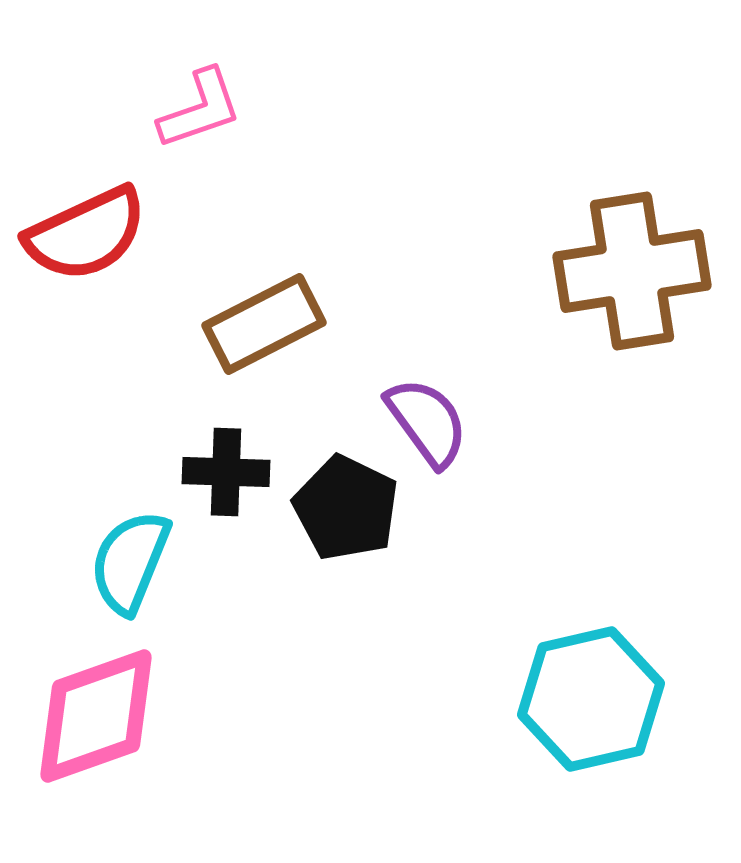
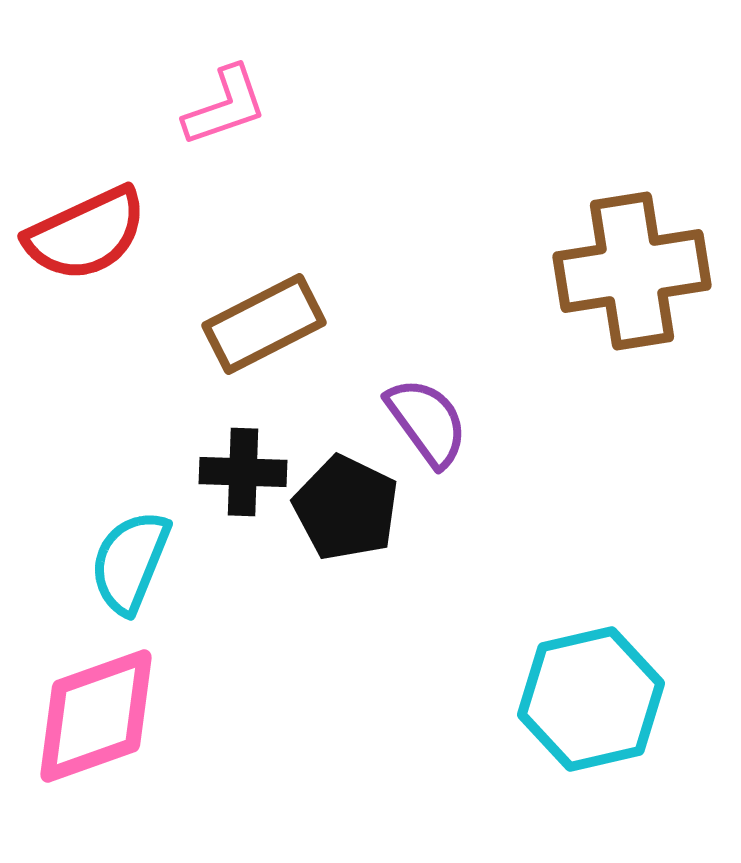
pink L-shape: moved 25 px right, 3 px up
black cross: moved 17 px right
